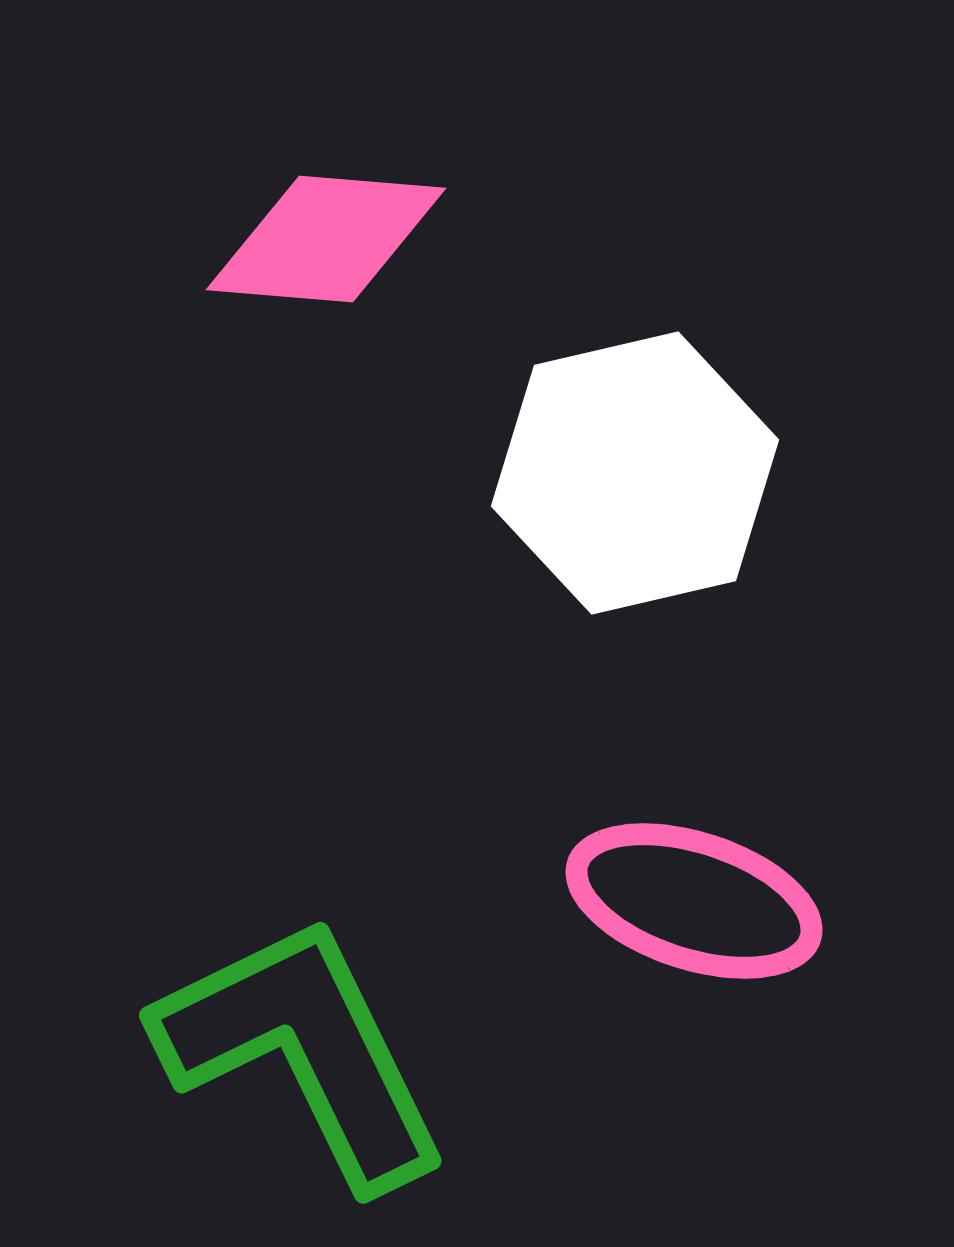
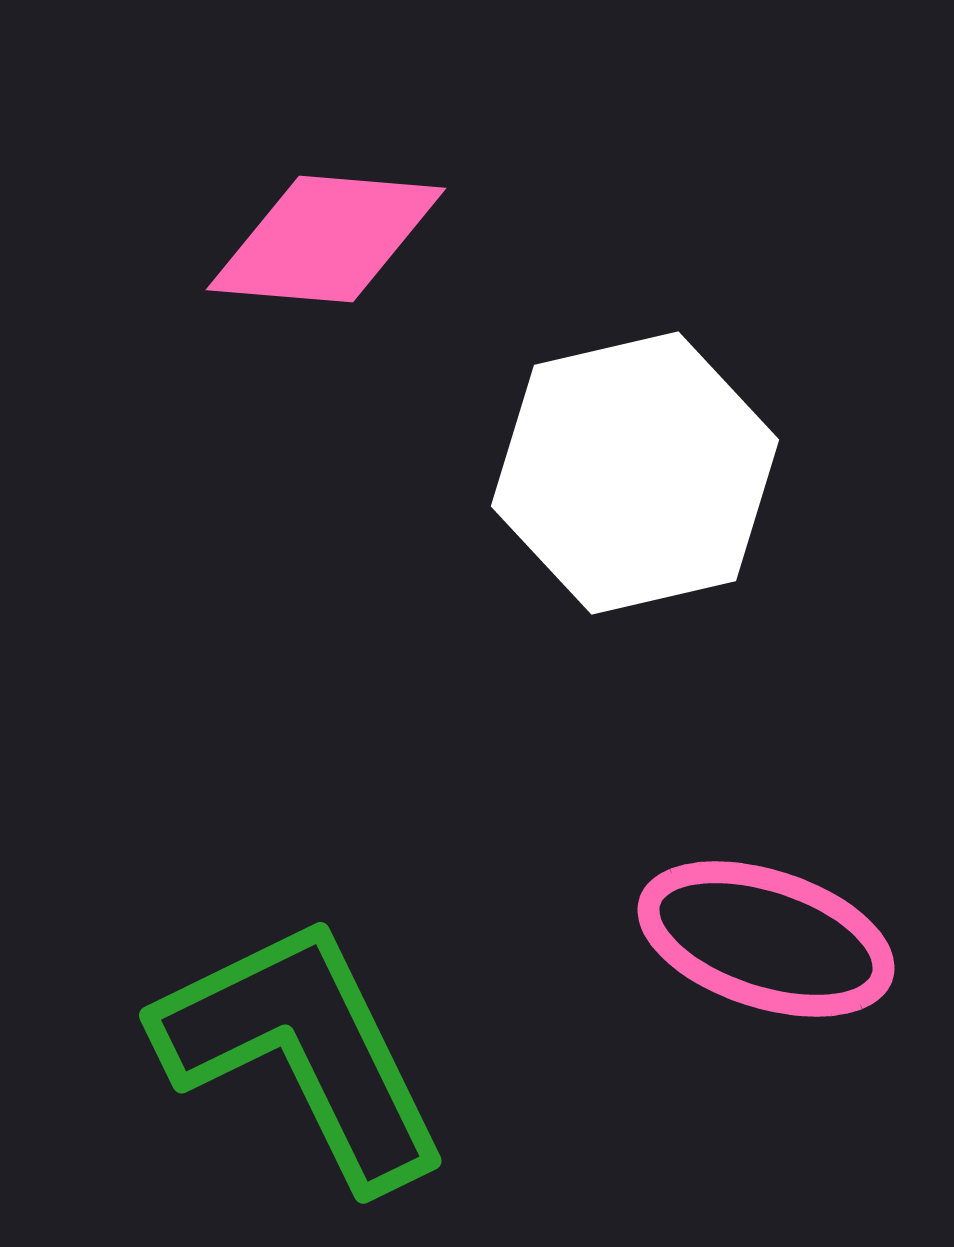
pink ellipse: moved 72 px right, 38 px down
